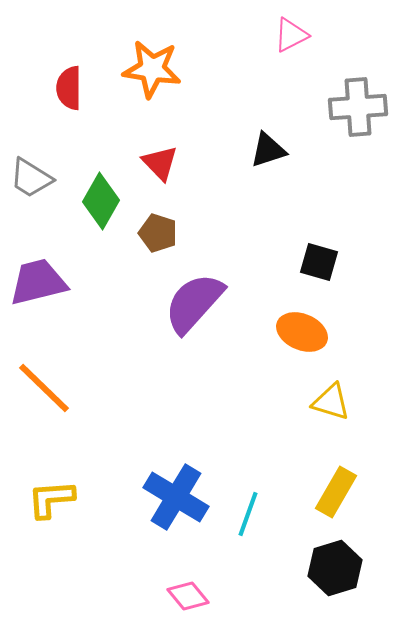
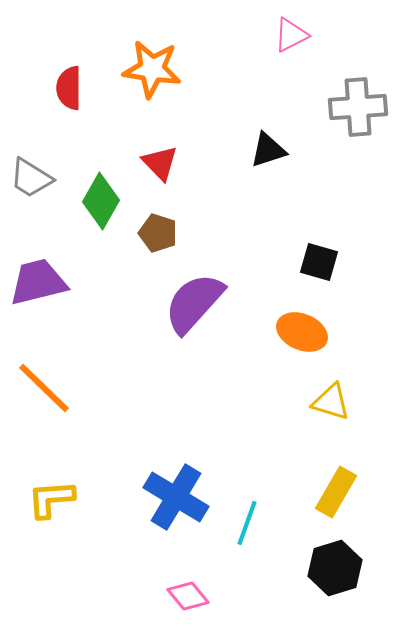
cyan line: moved 1 px left, 9 px down
